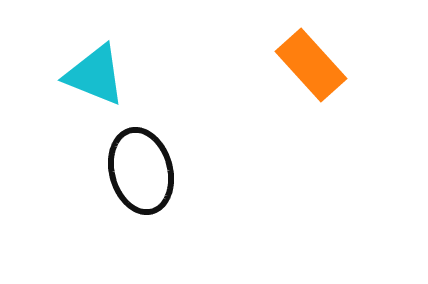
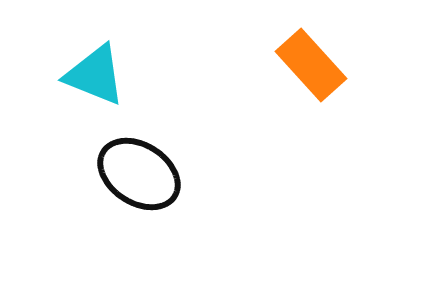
black ellipse: moved 2 px left, 3 px down; rotated 42 degrees counterclockwise
